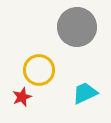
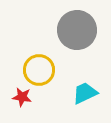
gray circle: moved 3 px down
red star: rotated 30 degrees clockwise
